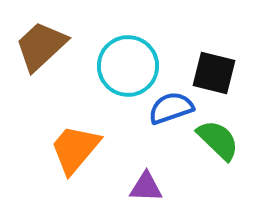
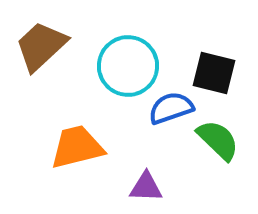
orange trapezoid: moved 2 px right, 2 px up; rotated 36 degrees clockwise
